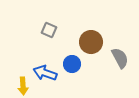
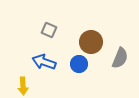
gray semicircle: rotated 50 degrees clockwise
blue circle: moved 7 px right
blue arrow: moved 1 px left, 11 px up
